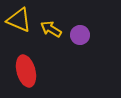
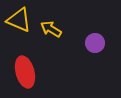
purple circle: moved 15 px right, 8 px down
red ellipse: moved 1 px left, 1 px down
